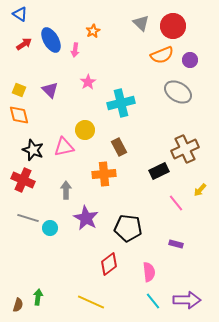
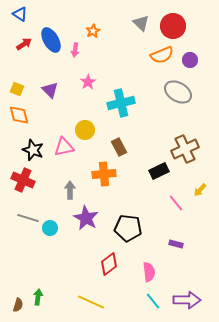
yellow square: moved 2 px left, 1 px up
gray arrow: moved 4 px right
